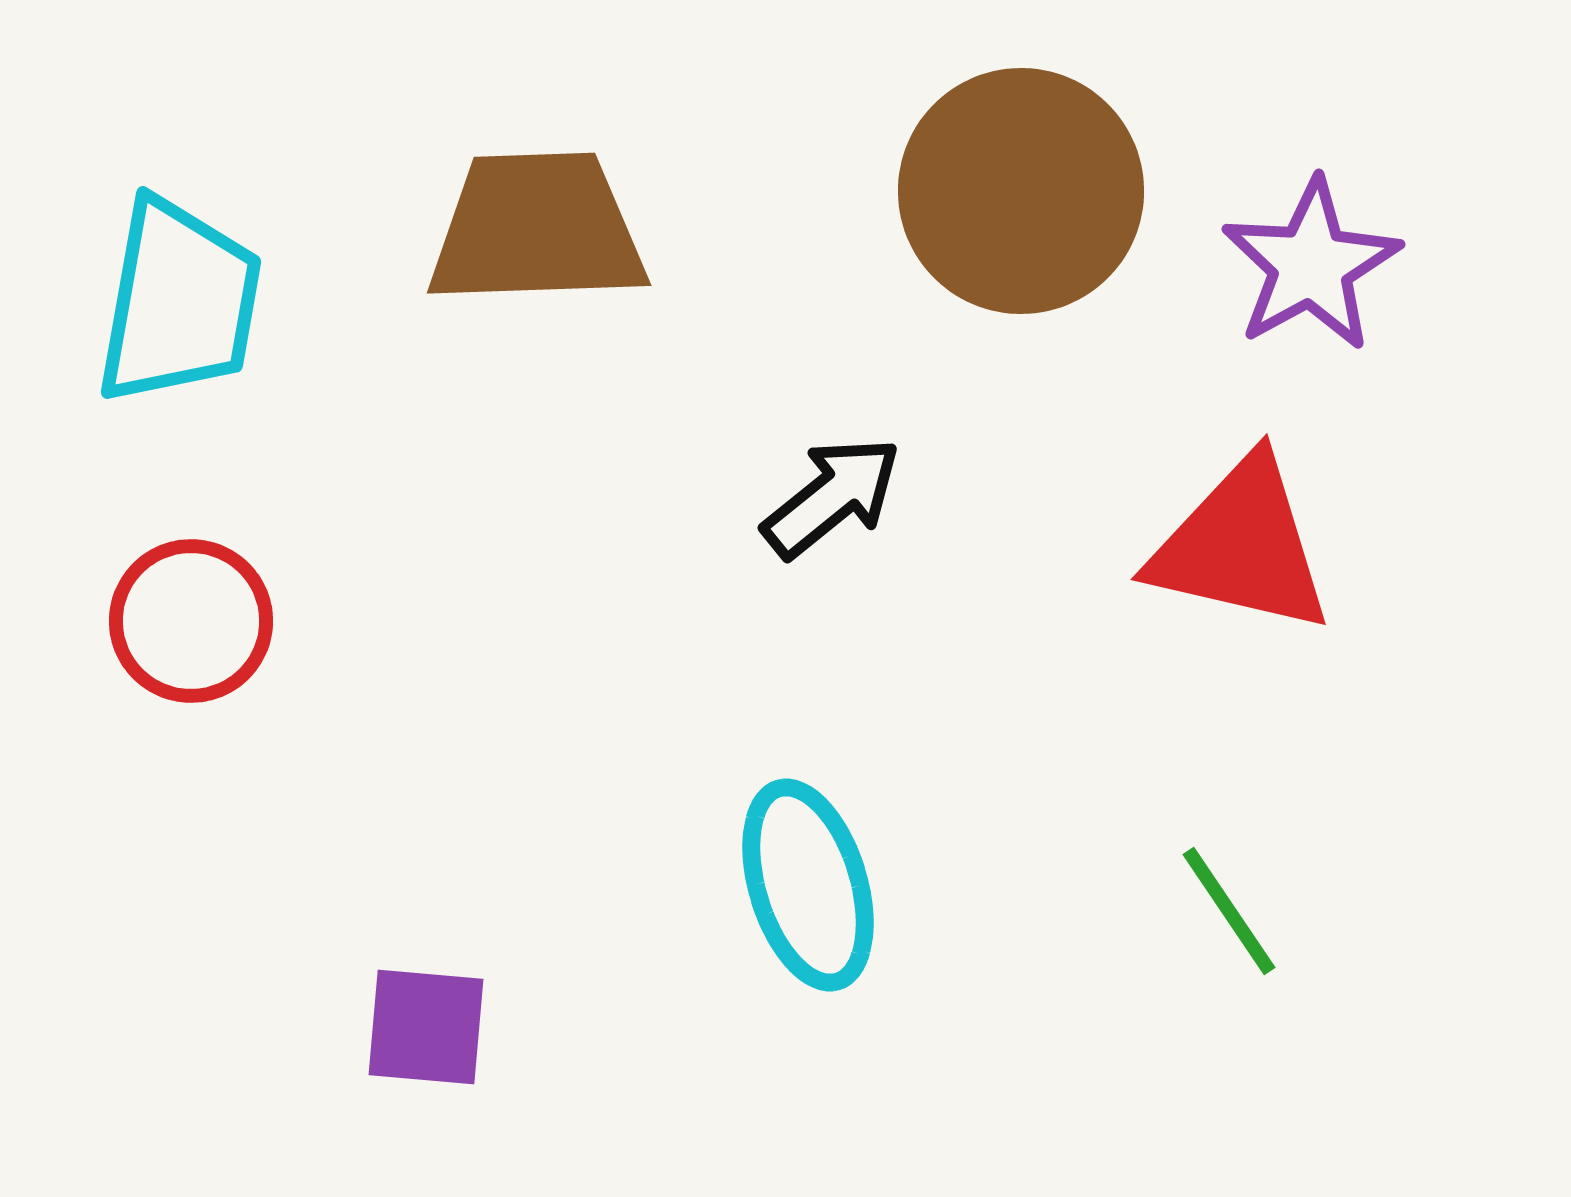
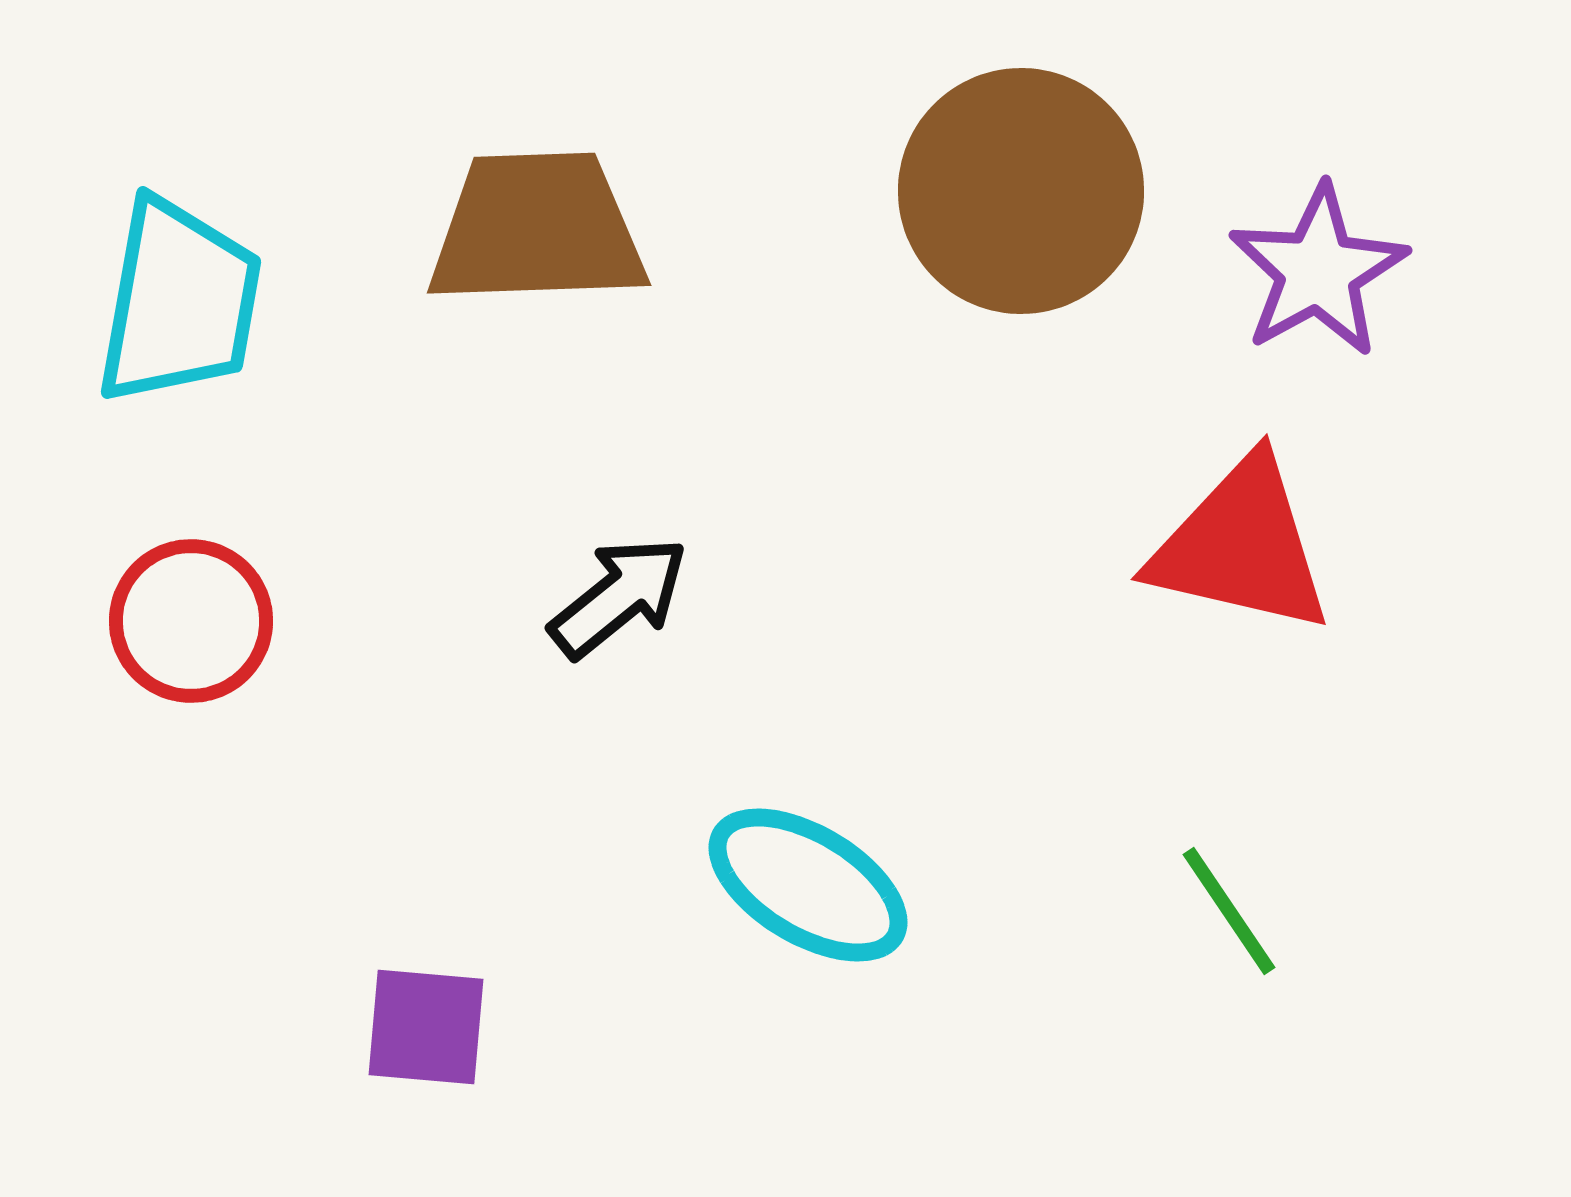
purple star: moved 7 px right, 6 px down
black arrow: moved 213 px left, 100 px down
cyan ellipse: rotated 42 degrees counterclockwise
